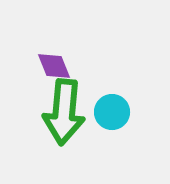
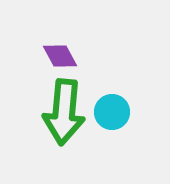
purple diamond: moved 6 px right, 10 px up; rotated 6 degrees counterclockwise
